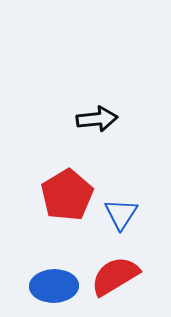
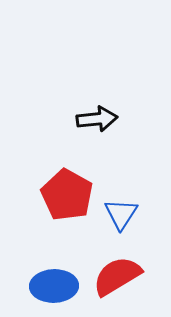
red pentagon: rotated 12 degrees counterclockwise
red semicircle: moved 2 px right
